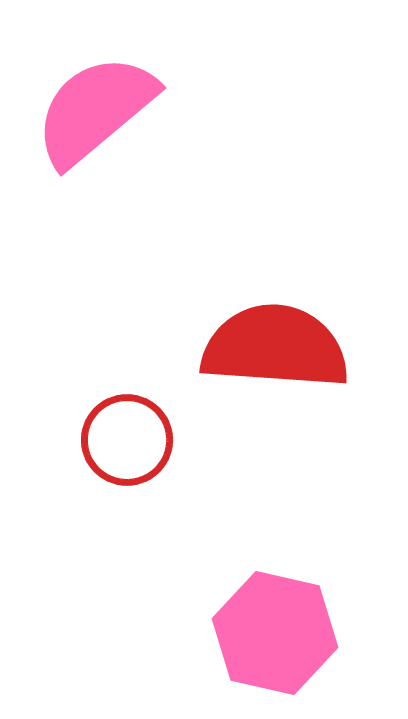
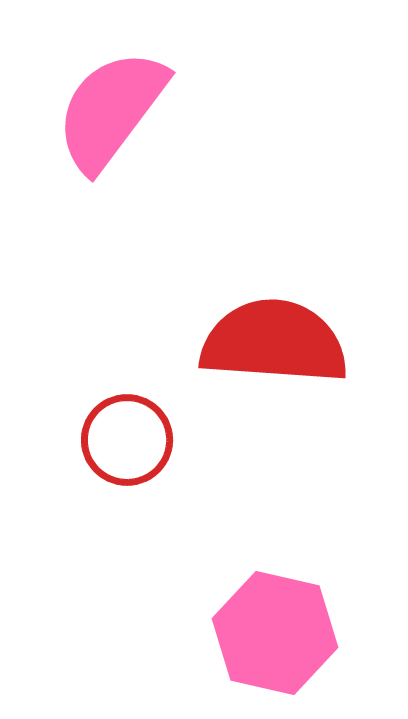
pink semicircle: moved 16 px right; rotated 13 degrees counterclockwise
red semicircle: moved 1 px left, 5 px up
